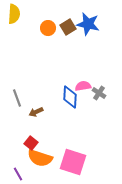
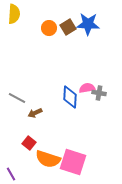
blue star: rotated 10 degrees counterclockwise
orange circle: moved 1 px right
pink semicircle: moved 4 px right, 2 px down
gray cross: rotated 24 degrees counterclockwise
gray line: rotated 42 degrees counterclockwise
brown arrow: moved 1 px left, 1 px down
red square: moved 2 px left
orange semicircle: moved 8 px right, 1 px down
purple line: moved 7 px left
